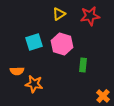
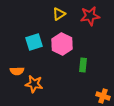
pink hexagon: rotated 10 degrees clockwise
orange cross: rotated 24 degrees counterclockwise
